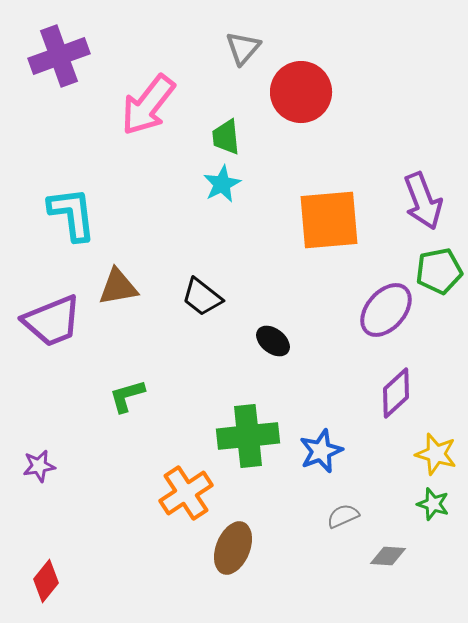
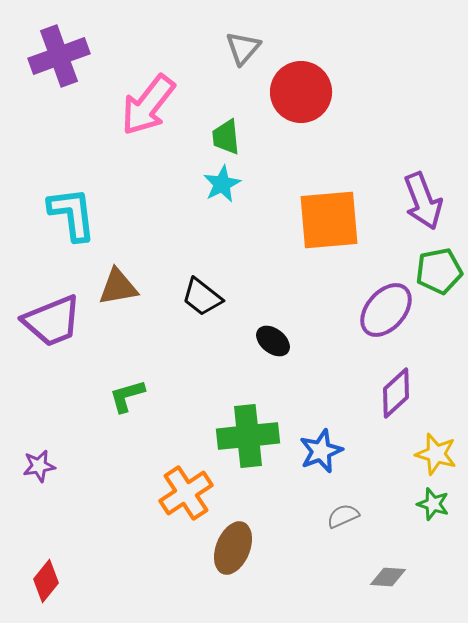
gray diamond: moved 21 px down
